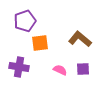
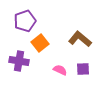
orange square: rotated 30 degrees counterclockwise
purple cross: moved 6 px up
